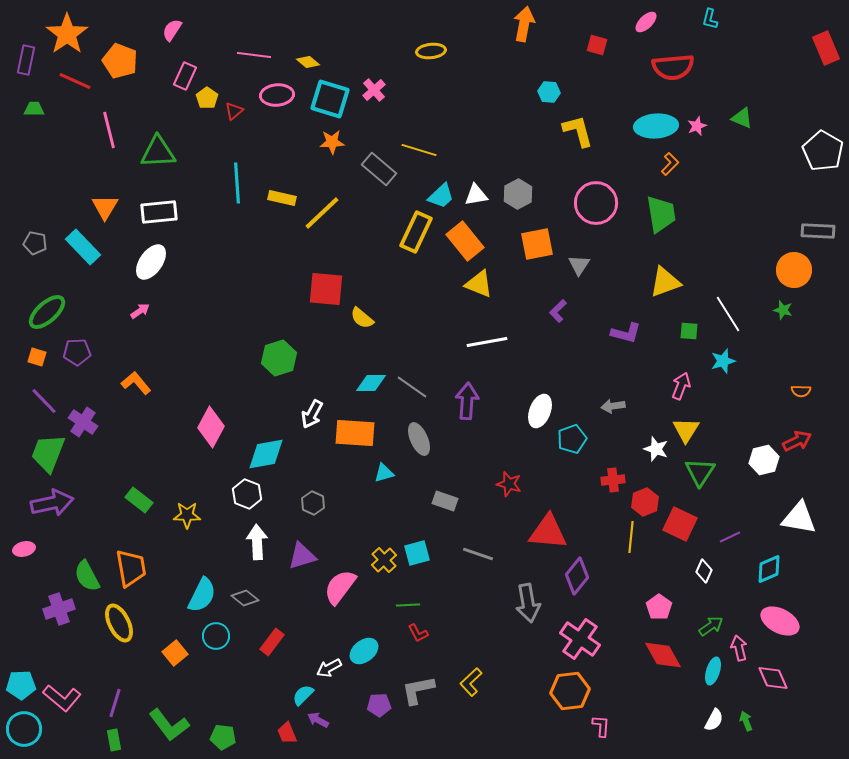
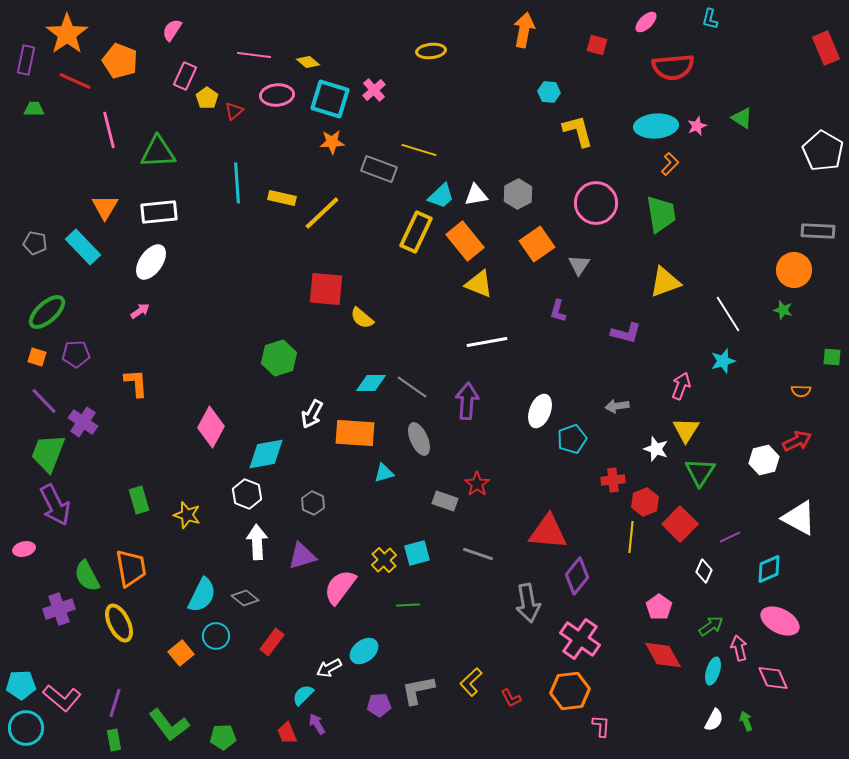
orange arrow at (524, 24): moved 6 px down
green triangle at (742, 118): rotated 10 degrees clockwise
gray rectangle at (379, 169): rotated 20 degrees counterclockwise
orange square at (537, 244): rotated 24 degrees counterclockwise
purple L-shape at (558, 311): rotated 30 degrees counterclockwise
green square at (689, 331): moved 143 px right, 26 px down
purple pentagon at (77, 352): moved 1 px left, 2 px down
orange L-shape at (136, 383): rotated 36 degrees clockwise
gray arrow at (613, 406): moved 4 px right
red star at (509, 484): moved 32 px left; rotated 20 degrees clockwise
green rectangle at (139, 500): rotated 36 degrees clockwise
purple arrow at (52, 503): moved 3 px right, 2 px down; rotated 75 degrees clockwise
yellow star at (187, 515): rotated 16 degrees clockwise
white triangle at (799, 518): rotated 18 degrees clockwise
red square at (680, 524): rotated 20 degrees clockwise
red L-shape at (418, 633): moved 93 px right, 65 px down
orange square at (175, 653): moved 6 px right
purple arrow at (318, 720): moved 1 px left, 4 px down; rotated 30 degrees clockwise
cyan circle at (24, 729): moved 2 px right, 1 px up
green pentagon at (223, 737): rotated 10 degrees counterclockwise
